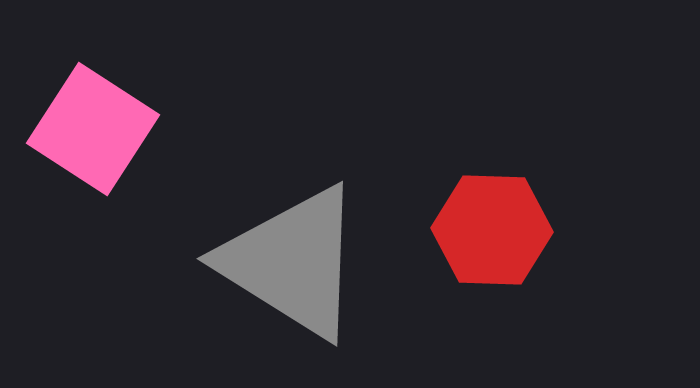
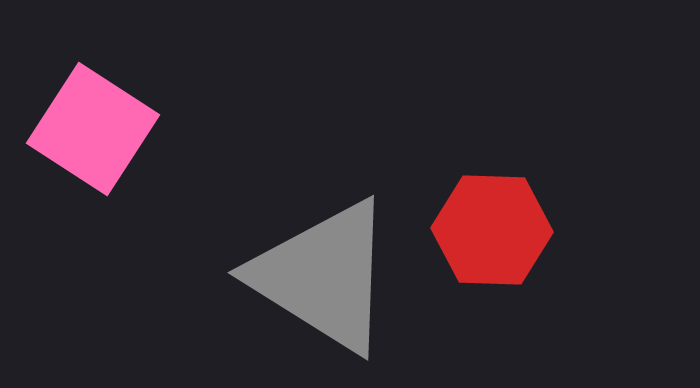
gray triangle: moved 31 px right, 14 px down
